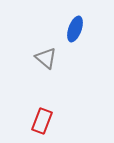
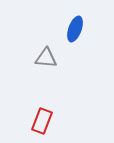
gray triangle: rotated 35 degrees counterclockwise
